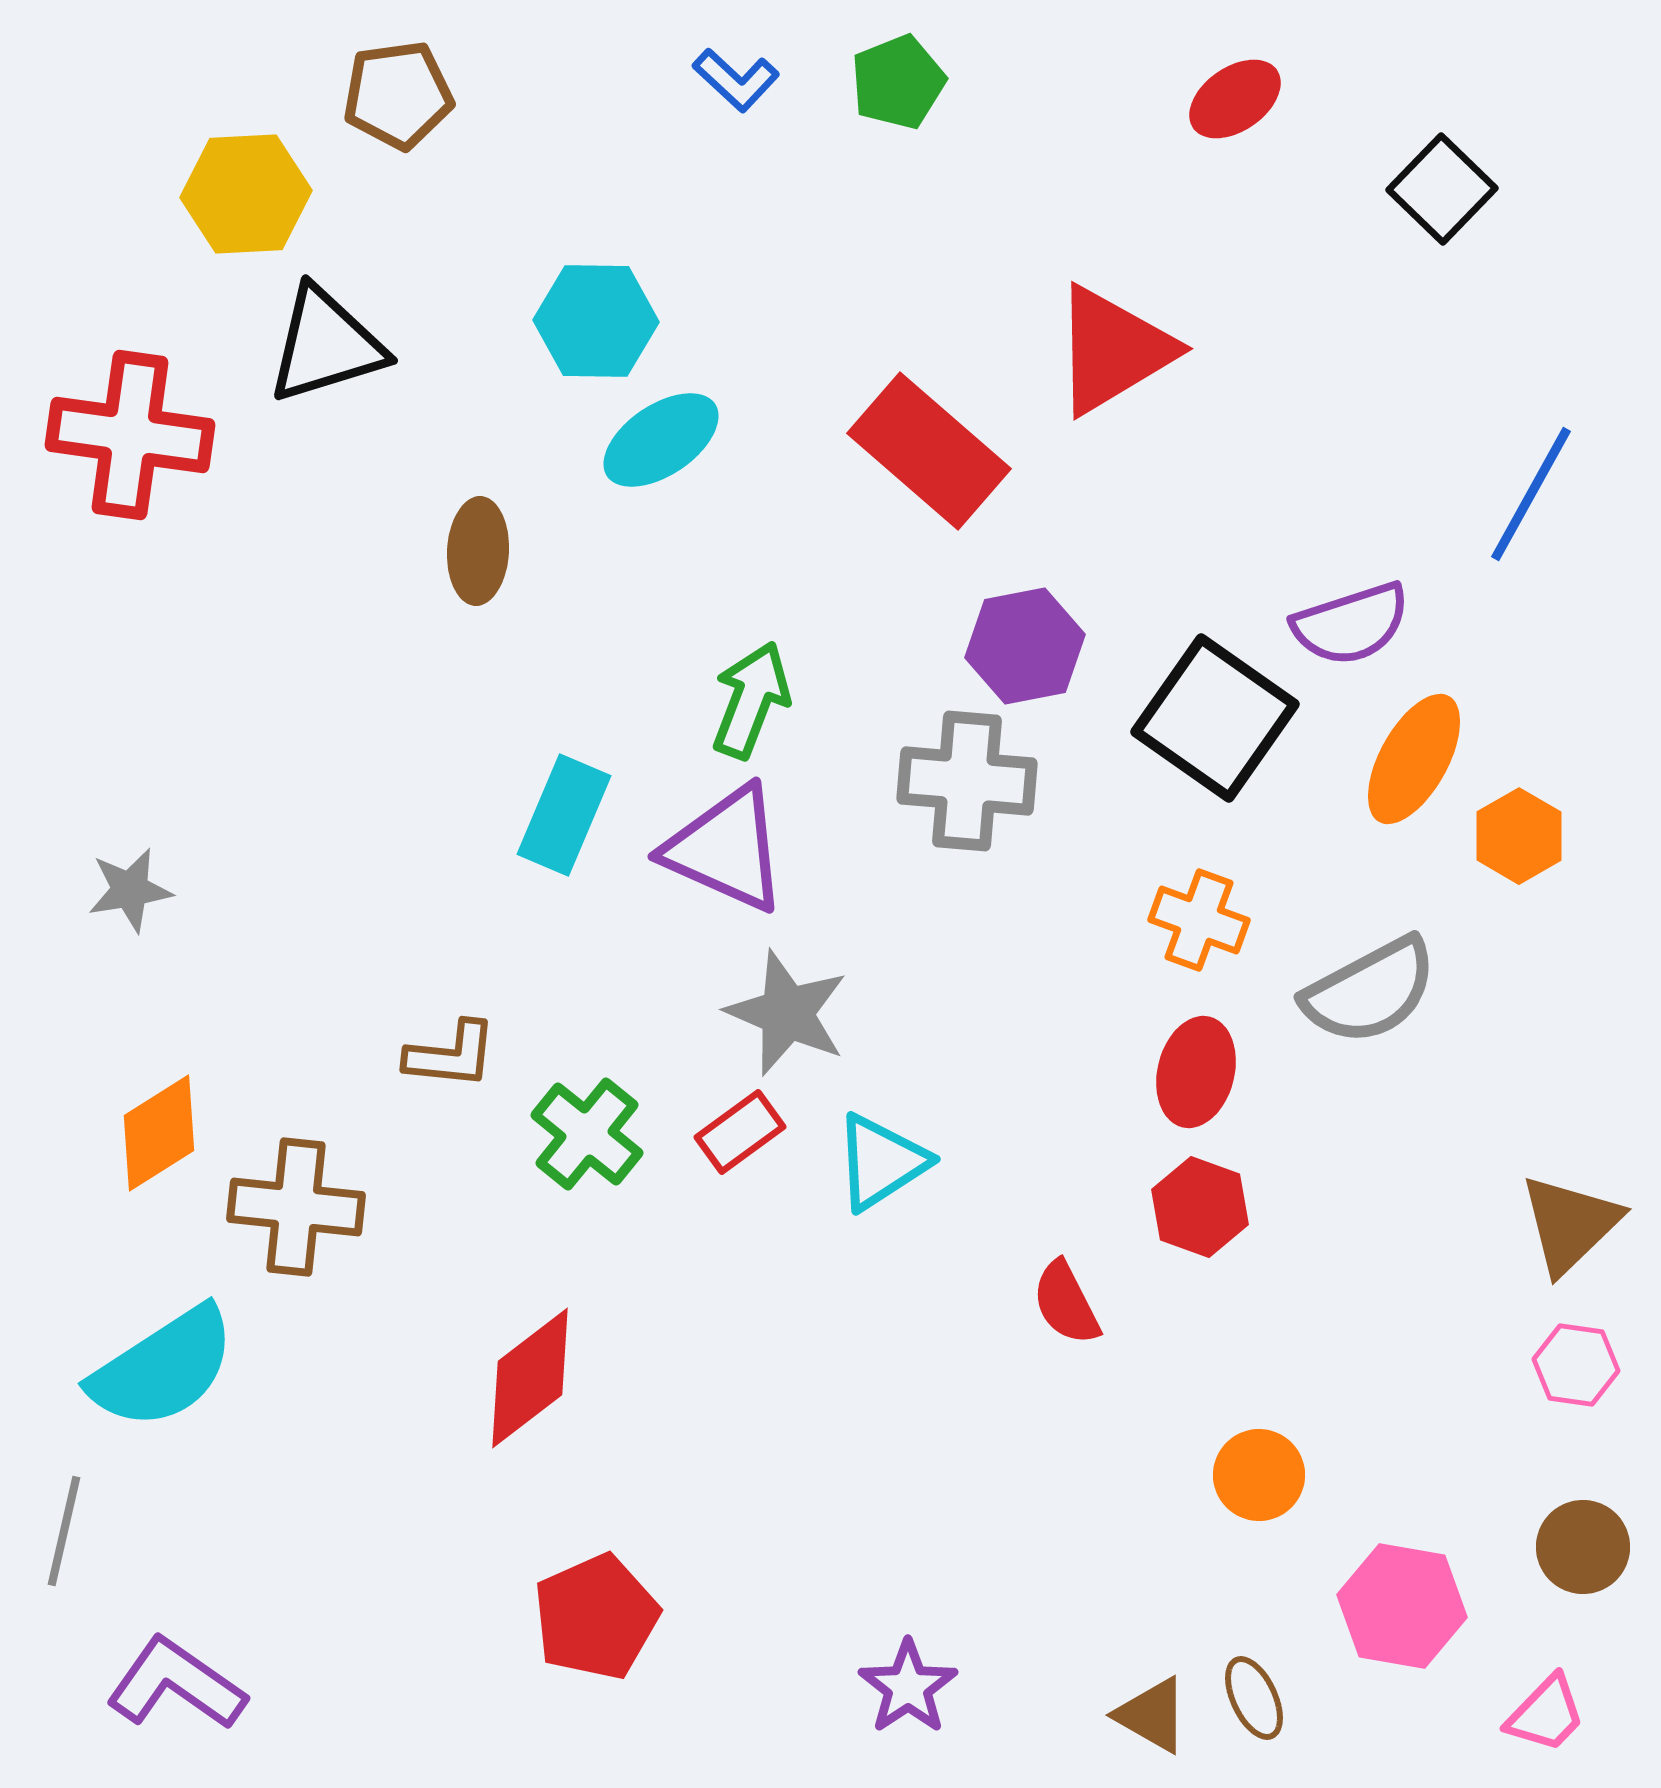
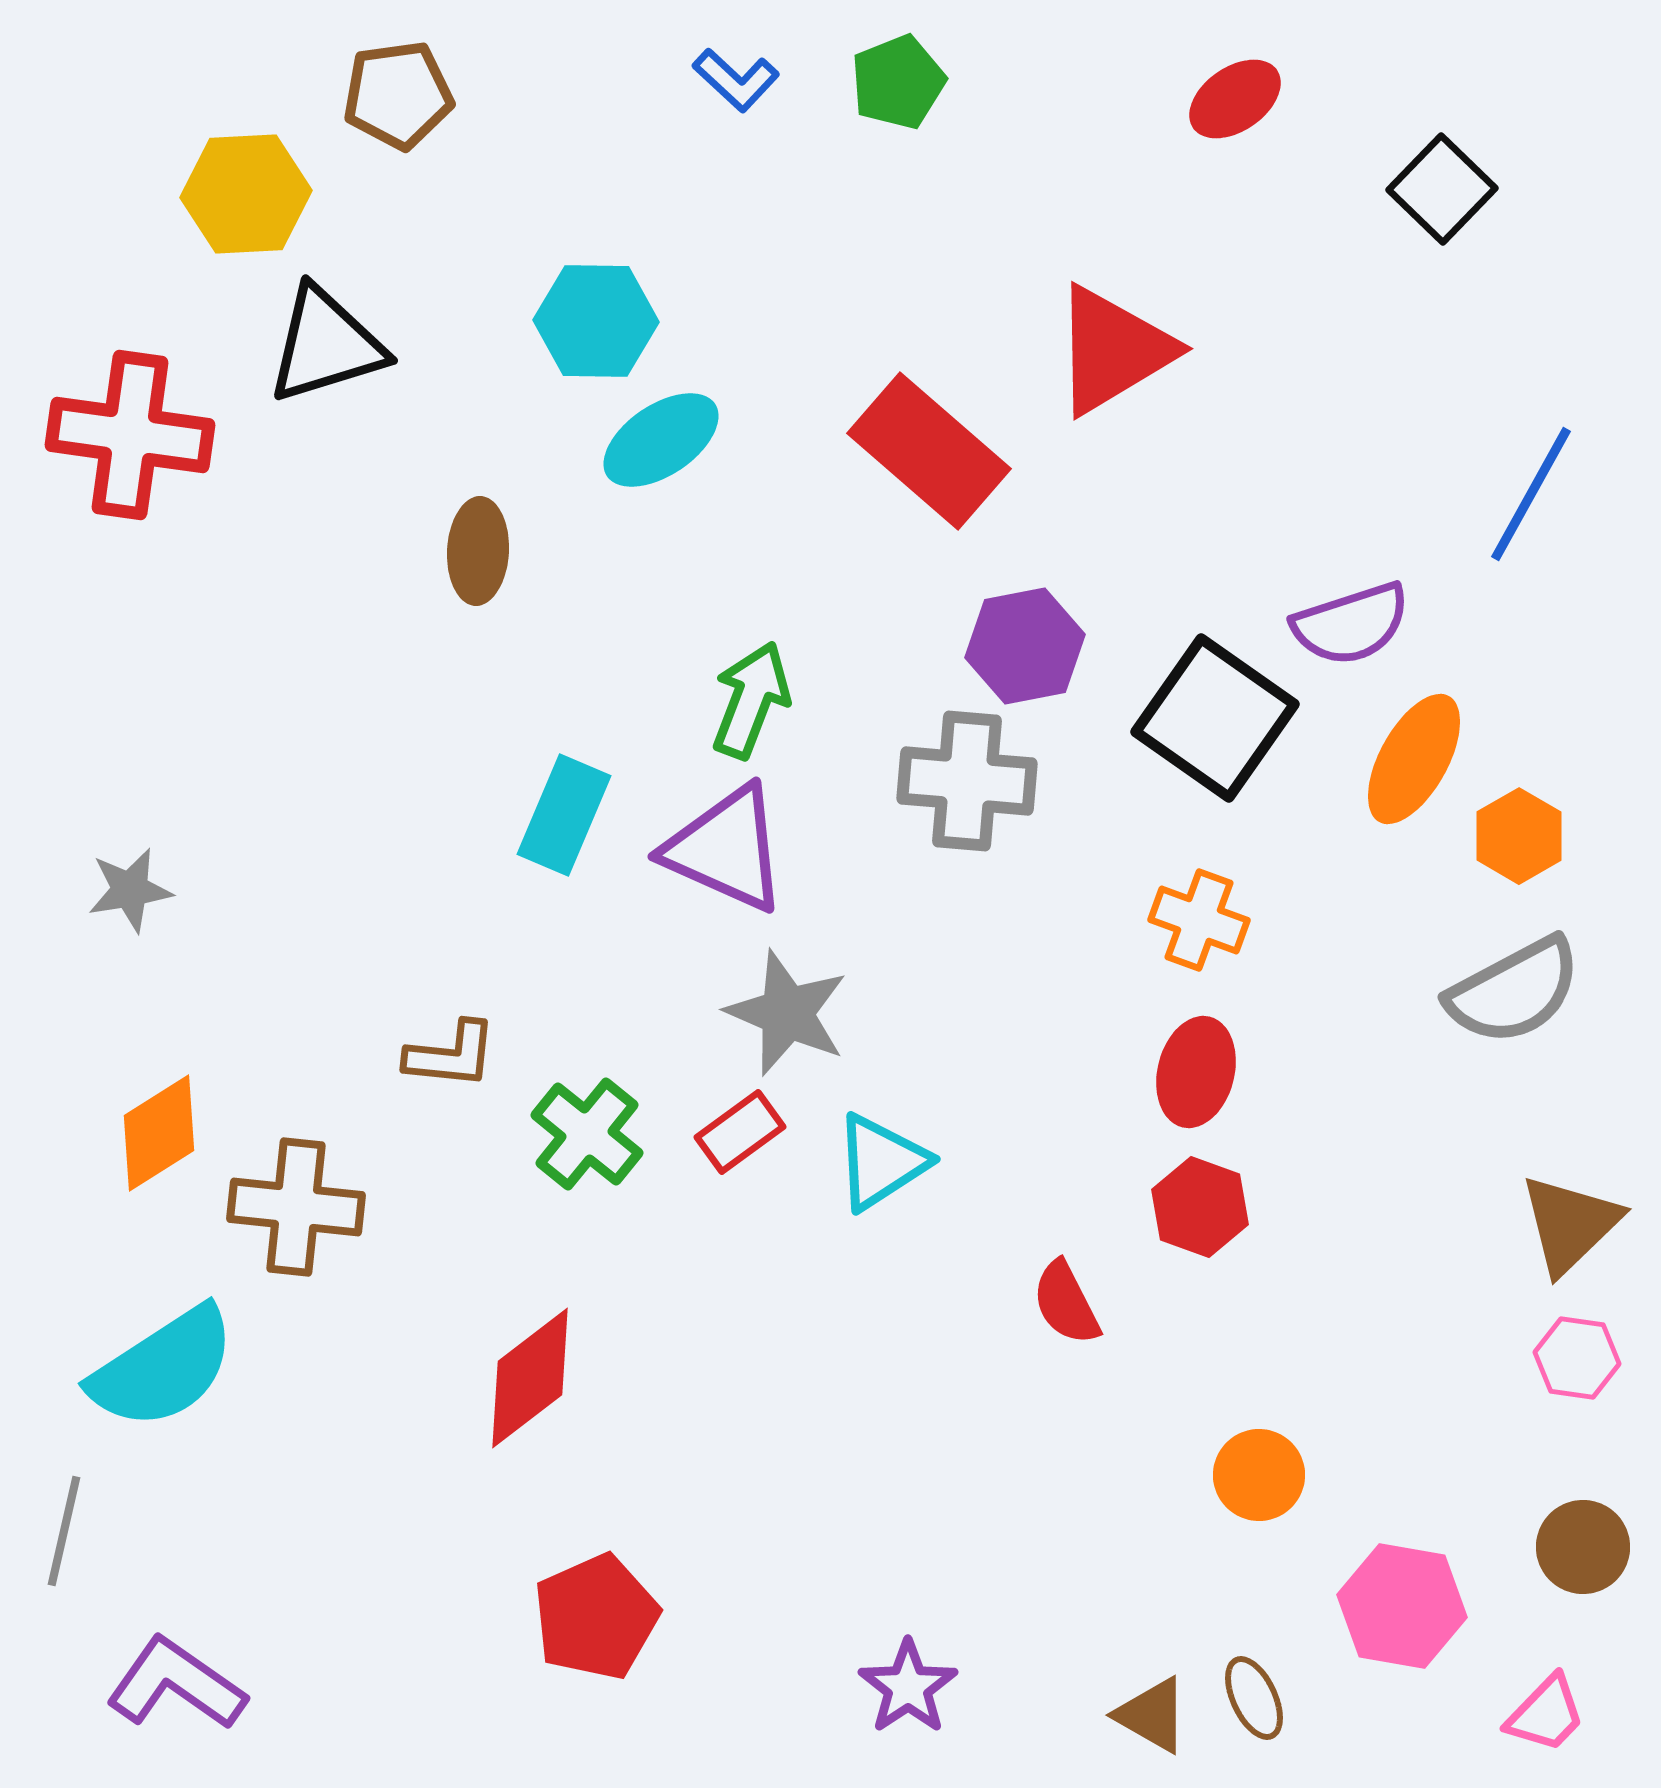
gray semicircle at (1370, 991): moved 144 px right
pink hexagon at (1576, 1365): moved 1 px right, 7 px up
